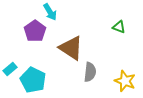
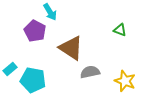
green triangle: moved 1 px right, 3 px down
purple pentagon: rotated 10 degrees counterclockwise
gray semicircle: rotated 108 degrees counterclockwise
cyan pentagon: rotated 15 degrees counterclockwise
